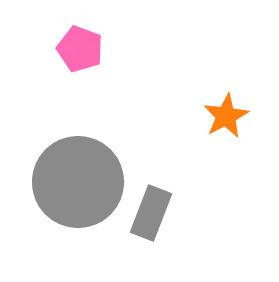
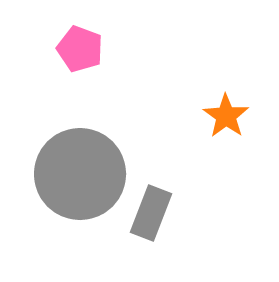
orange star: rotated 9 degrees counterclockwise
gray circle: moved 2 px right, 8 px up
